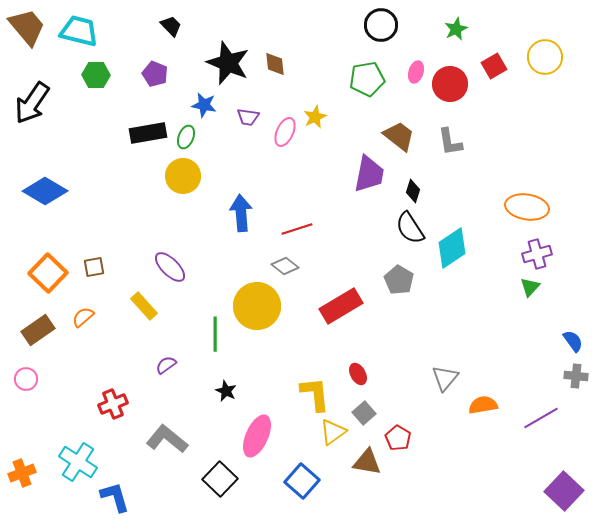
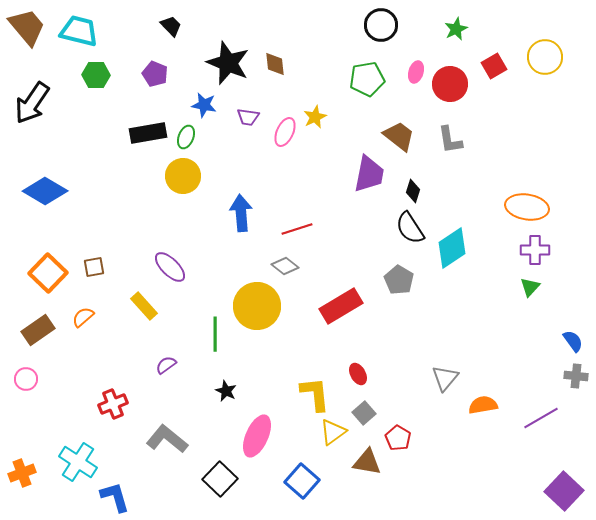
gray L-shape at (450, 142): moved 2 px up
purple cross at (537, 254): moved 2 px left, 4 px up; rotated 16 degrees clockwise
